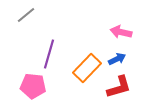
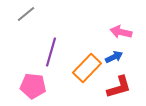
gray line: moved 1 px up
purple line: moved 2 px right, 2 px up
blue arrow: moved 3 px left, 2 px up
